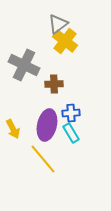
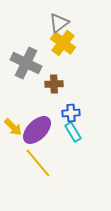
gray triangle: moved 1 px right, 1 px up
yellow cross: moved 2 px left, 2 px down
gray cross: moved 2 px right, 2 px up
purple ellipse: moved 10 px left, 5 px down; rotated 32 degrees clockwise
yellow arrow: moved 2 px up; rotated 18 degrees counterclockwise
cyan rectangle: moved 2 px right, 1 px up
yellow line: moved 5 px left, 4 px down
